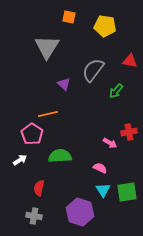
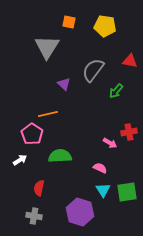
orange square: moved 5 px down
